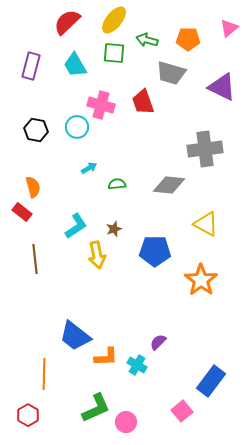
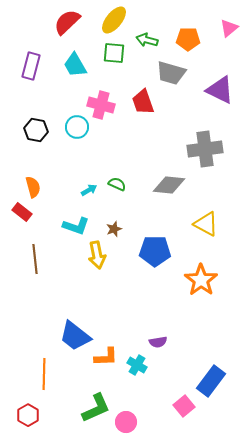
purple triangle: moved 2 px left, 3 px down
cyan arrow: moved 22 px down
green semicircle: rotated 30 degrees clockwise
cyan L-shape: rotated 52 degrees clockwise
purple semicircle: rotated 144 degrees counterclockwise
pink square: moved 2 px right, 5 px up
